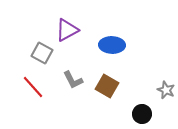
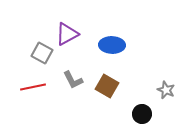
purple triangle: moved 4 px down
red line: rotated 60 degrees counterclockwise
